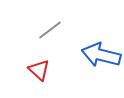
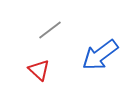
blue arrow: moved 1 px left; rotated 51 degrees counterclockwise
